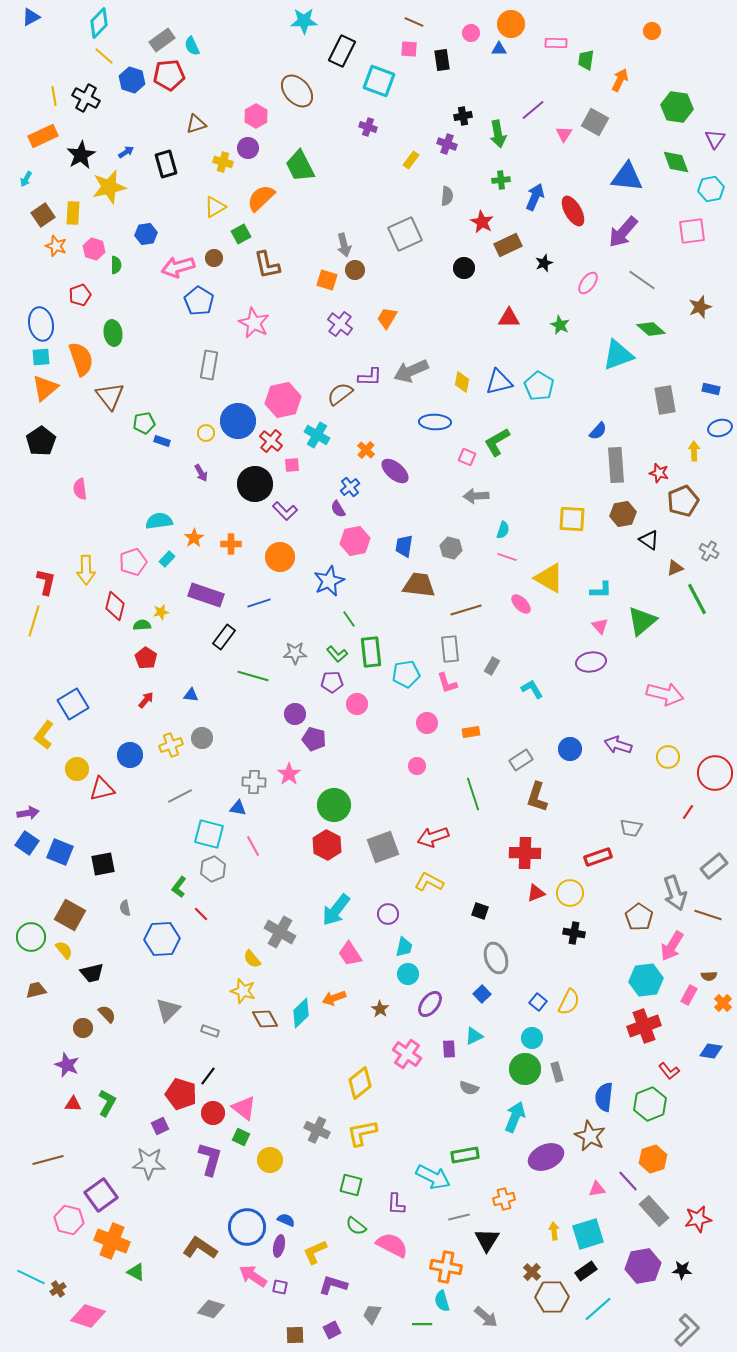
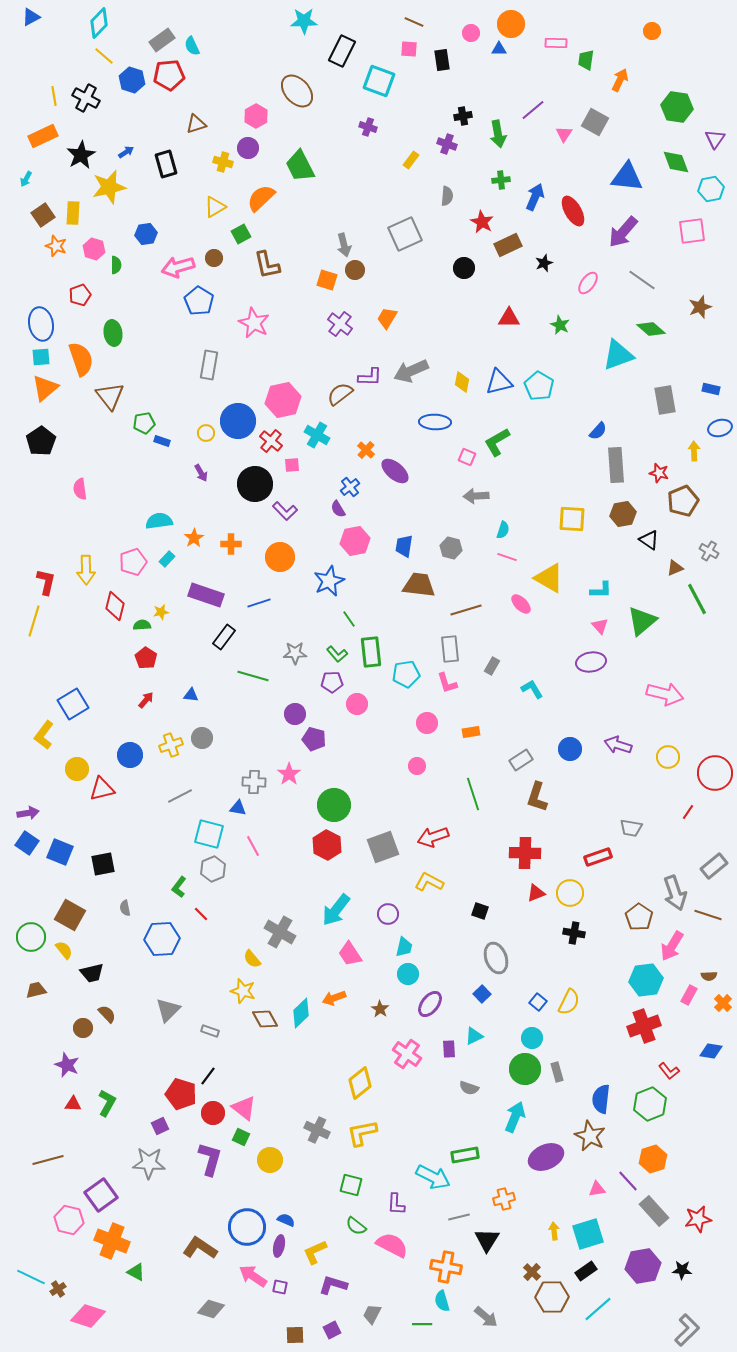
blue semicircle at (604, 1097): moved 3 px left, 2 px down
